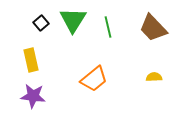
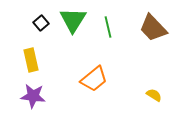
yellow semicircle: moved 18 px down; rotated 35 degrees clockwise
